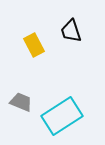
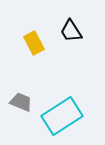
black trapezoid: rotated 15 degrees counterclockwise
yellow rectangle: moved 2 px up
